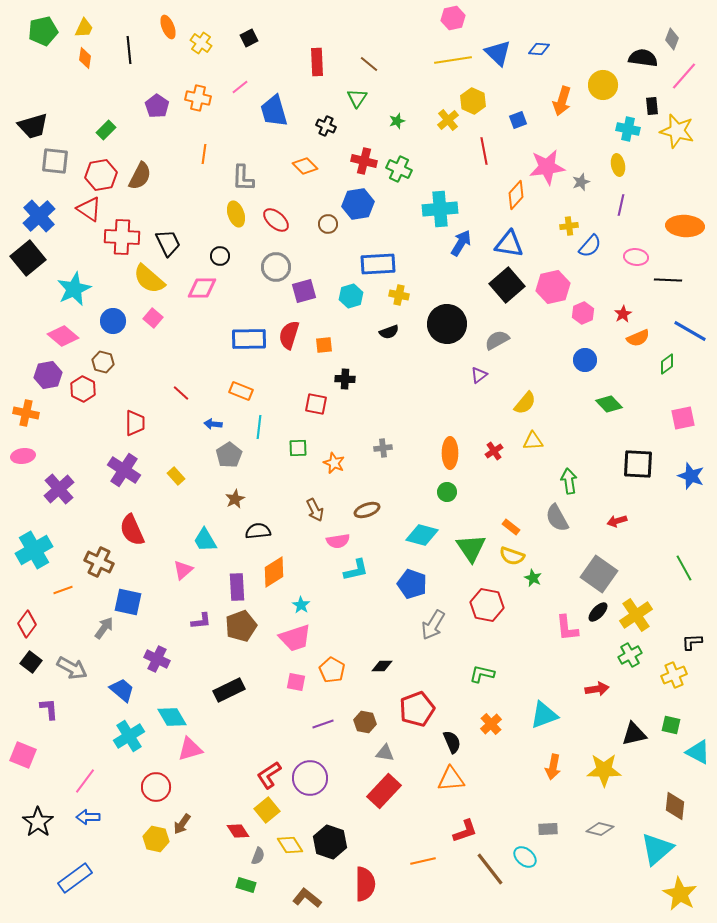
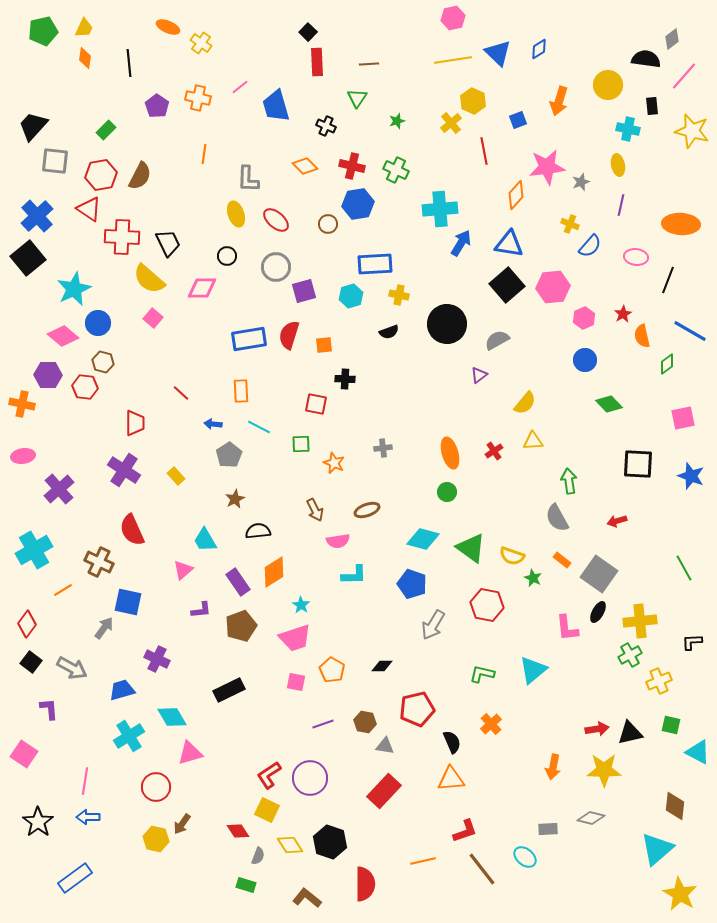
orange ellipse at (168, 27): rotated 45 degrees counterclockwise
black square at (249, 38): moved 59 px right, 6 px up; rotated 18 degrees counterclockwise
gray diamond at (672, 39): rotated 30 degrees clockwise
blue diamond at (539, 49): rotated 35 degrees counterclockwise
black line at (129, 50): moved 13 px down
black semicircle at (643, 58): moved 3 px right, 1 px down
brown line at (369, 64): rotated 42 degrees counterclockwise
yellow circle at (603, 85): moved 5 px right
orange arrow at (562, 101): moved 3 px left
blue trapezoid at (274, 111): moved 2 px right, 5 px up
yellow cross at (448, 120): moved 3 px right, 3 px down
black trapezoid at (33, 126): rotated 148 degrees clockwise
yellow star at (677, 131): moved 15 px right
red cross at (364, 161): moved 12 px left, 5 px down
green cross at (399, 169): moved 3 px left, 1 px down
gray L-shape at (243, 178): moved 5 px right, 1 px down
blue cross at (39, 216): moved 2 px left
yellow cross at (569, 226): moved 1 px right, 2 px up; rotated 30 degrees clockwise
orange ellipse at (685, 226): moved 4 px left, 2 px up
black circle at (220, 256): moved 7 px right
blue rectangle at (378, 264): moved 3 px left
black line at (668, 280): rotated 72 degrees counterclockwise
pink hexagon at (553, 287): rotated 8 degrees clockwise
pink hexagon at (583, 313): moved 1 px right, 5 px down
blue circle at (113, 321): moved 15 px left, 2 px down
orange semicircle at (638, 338): moved 4 px right, 2 px up; rotated 100 degrees clockwise
blue rectangle at (249, 339): rotated 8 degrees counterclockwise
purple hexagon at (48, 375): rotated 12 degrees clockwise
red hexagon at (83, 389): moved 2 px right, 2 px up; rotated 20 degrees counterclockwise
orange rectangle at (241, 391): rotated 65 degrees clockwise
orange cross at (26, 413): moved 4 px left, 9 px up
cyan line at (259, 427): rotated 70 degrees counterclockwise
green square at (298, 448): moved 3 px right, 4 px up
orange ellipse at (450, 453): rotated 16 degrees counterclockwise
orange rectangle at (511, 527): moved 51 px right, 33 px down
cyan diamond at (422, 535): moved 1 px right, 4 px down
green triangle at (471, 548): rotated 20 degrees counterclockwise
cyan L-shape at (356, 570): moved 2 px left, 5 px down; rotated 12 degrees clockwise
purple rectangle at (237, 587): moved 1 px right, 5 px up; rotated 32 degrees counterclockwise
orange line at (63, 590): rotated 12 degrees counterclockwise
black ellipse at (598, 612): rotated 15 degrees counterclockwise
yellow cross at (636, 615): moved 4 px right, 6 px down; rotated 28 degrees clockwise
purple L-shape at (201, 621): moved 11 px up
yellow cross at (674, 675): moved 15 px left, 6 px down
red arrow at (597, 689): moved 40 px down
blue trapezoid at (122, 690): rotated 56 degrees counterclockwise
red pentagon at (417, 709): rotated 8 degrees clockwise
cyan triangle at (544, 715): moved 11 px left, 45 px up; rotated 20 degrees counterclockwise
black triangle at (634, 734): moved 4 px left, 1 px up
pink triangle at (190, 749): moved 4 px down
gray triangle at (385, 753): moved 7 px up
pink square at (23, 755): moved 1 px right, 1 px up; rotated 12 degrees clockwise
pink line at (85, 781): rotated 28 degrees counterclockwise
yellow square at (267, 810): rotated 25 degrees counterclockwise
gray diamond at (600, 829): moved 9 px left, 11 px up
brown line at (490, 869): moved 8 px left
